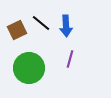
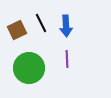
black line: rotated 24 degrees clockwise
purple line: moved 3 px left; rotated 18 degrees counterclockwise
